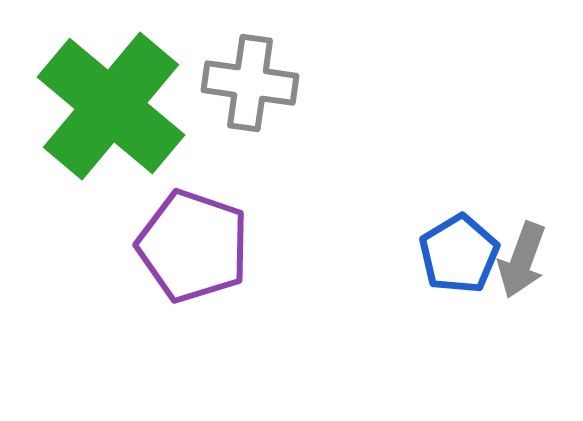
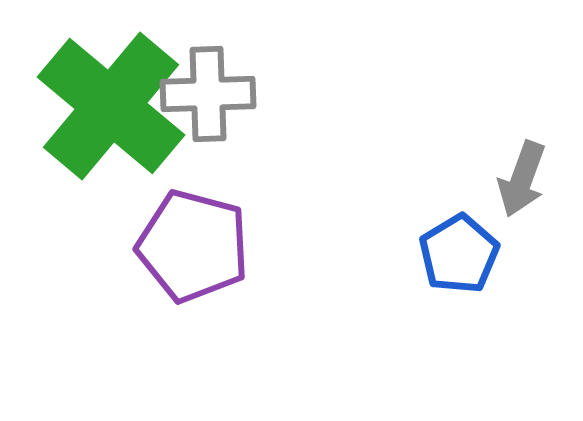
gray cross: moved 42 px left, 11 px down; rotated 10 degrees counterclockwise
purple pentagon: rotated 4 degrees counterclockwise
gray arrow: moved 81 px up
